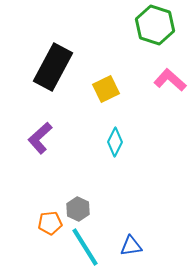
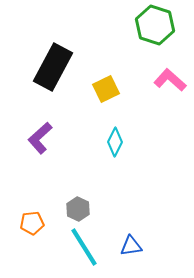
orange pentagon: moved 18 px left
cyan line: moved 1 px left
